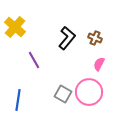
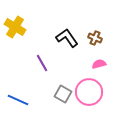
yellow cross: rotated 10 degrees counterclockwise
black L-shape: rotated 75 degrees counterclockwise
purple line: moved 8 px right, 3 px down
pink semicircle: rotated 48 degrees clockwise
blue line: rotated 75 degrees counterclockwise
